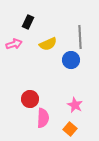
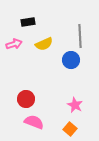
black rectangle: rotated 56 degrees clockwise
gray line: moved 1 px up
yellow semicircle: moved 4 px left
red circle: moved 4 px left
pink semicircle: moved 9 px left, 4 px down; rotated 72 degrees counterclockwise
